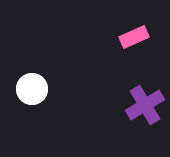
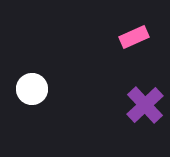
purple cross: rotated 12 degrees counterclockwise
